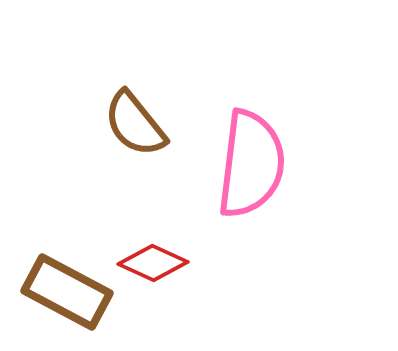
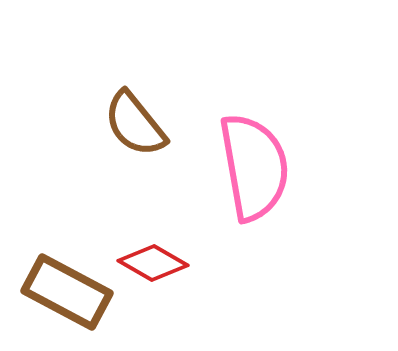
pink semicircle: moved 3 px right, 3 px down; rotated 17 degrees counterclockwise
red diamond: rotated 6 degrees clockwise
